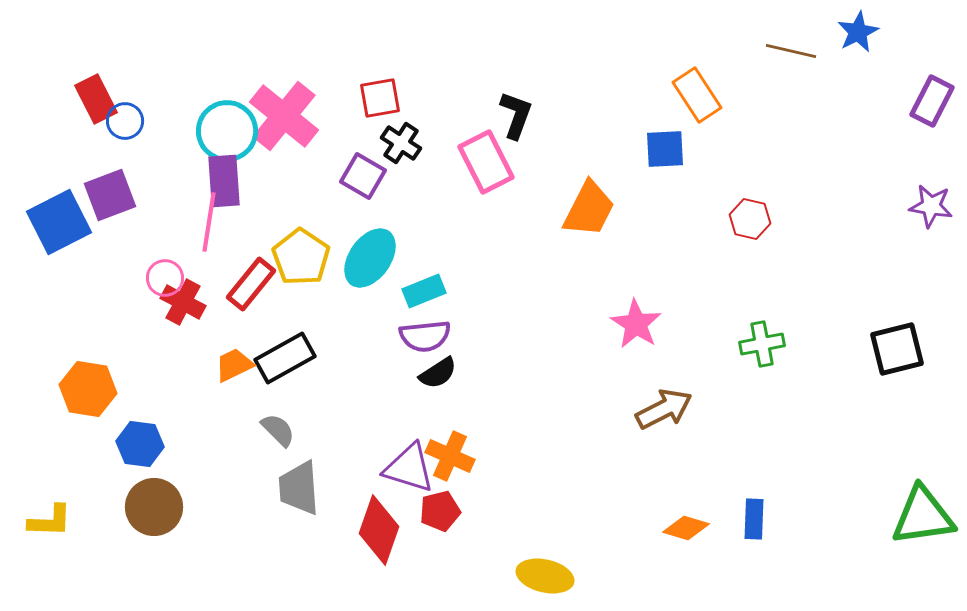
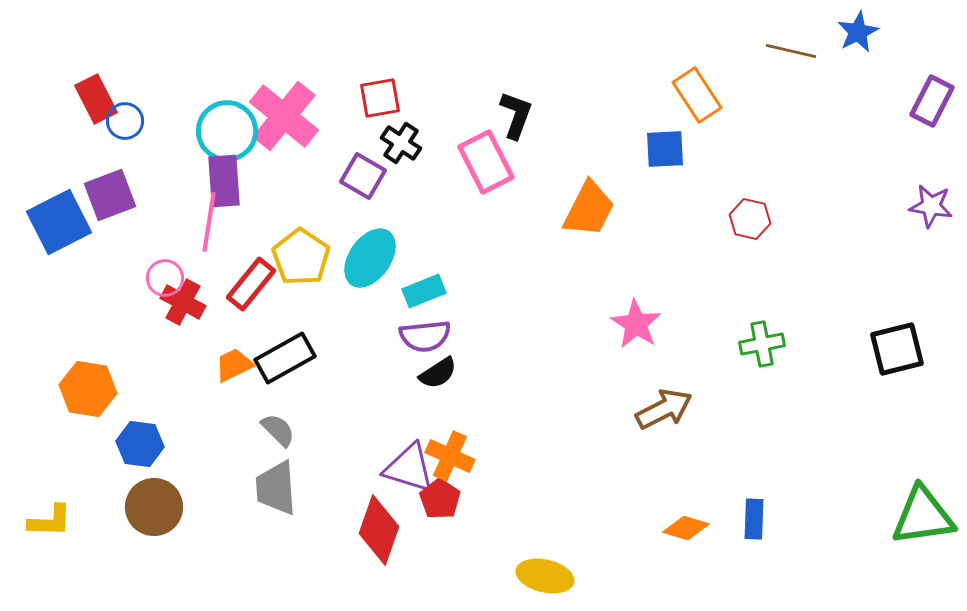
gray trapezoid at (299, 488): moved 23 px left
red pentagon at (440, 511): moved 12 px up; rotated 24 degrees counterclockwise
